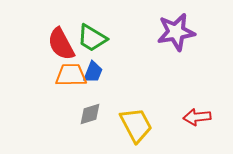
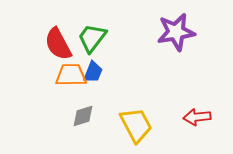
green trapezoid: rotated 96 degrees clockwise
red semicircle: moved 3 px left
gray diamond: moved 7 px left, 2 px down
